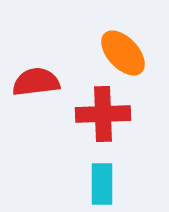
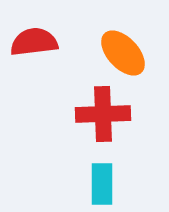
red semicircle: moved 2 px left, 40 px up
